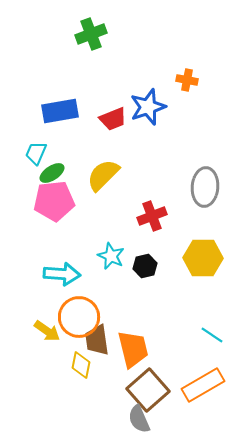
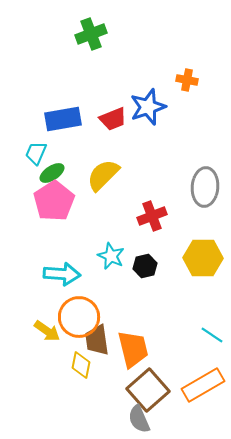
blue rectangle: moved 3 px right, 8 px down
pink pentagon: rotated 27 degrees counterclockwise
